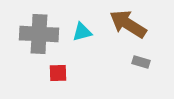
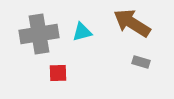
brown arrow: moved 4 px right, 1 px up
gray cross: rotated 12 degrees counterclockwise
